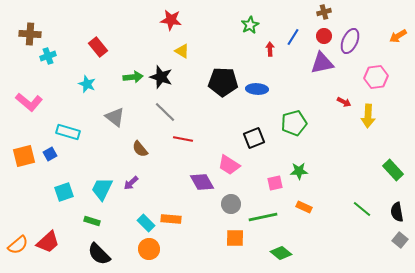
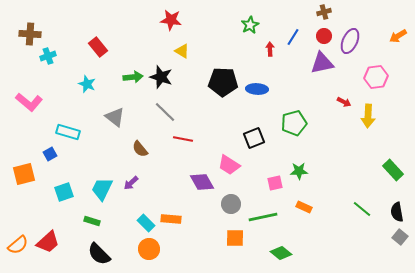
orange square at (24, 156): moved 18 px down
gray square at (400, 240): moved 3 px up
